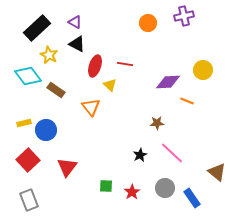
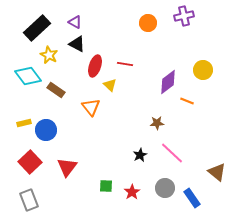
purple diamond: rotated 35 degrees counterclockwise
red square: moved 2 px right, 2 px down
